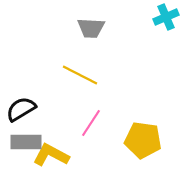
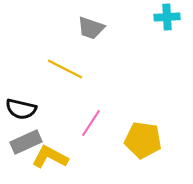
cyan cross: moved 1 px right; rotated 20 degrees clockwise
gray trapezoid: rotated 16 degrees clockwise
yellow line: moved 15 px left, 6 px up
black semicircle: rotated 136 degrees counterclockwise
gray rectangle: rotated 24 degrees counterclockwise
yellow L-shape: moved 1 px left, 2 px down
